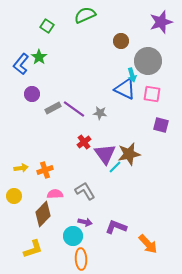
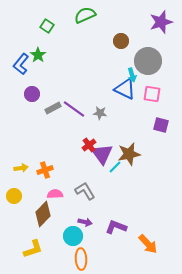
green star: moved 1 px left, 2 px up
red cross: moved 5 px right, 3 px down
purple triangle: moved 3 px left
